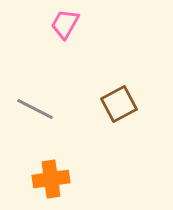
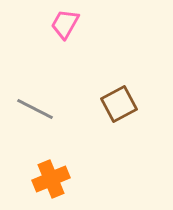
orange cross: rotated 15 degrees counterclockwise
